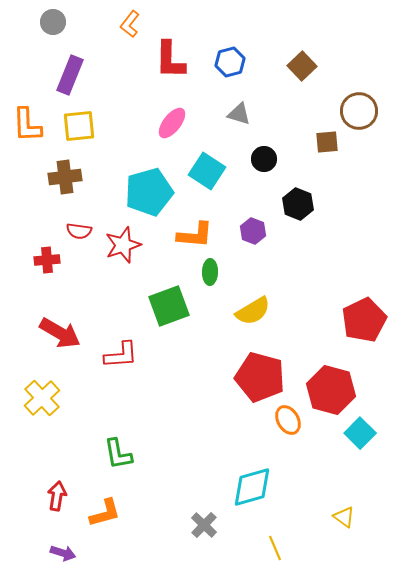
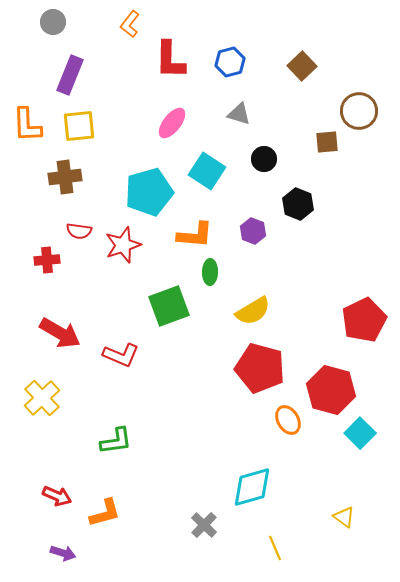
red L-shape at (121, 355): rotated 27 degrees clockwise
red pentagon at (260, 377): moved 9 px up
green L-shape at (118, 454): moved 2 px left, 13 px up; rotated 88 degrees counterclockwise
red arrow at (57, 496): rotated 104 degrees clockwise
